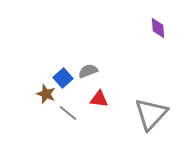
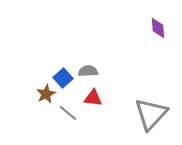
gray semicircle: rotated 18 degrees clockwise
brown star: rotated 24 degrees clockwise
red triangle: moved 6 px left, 1 px up
